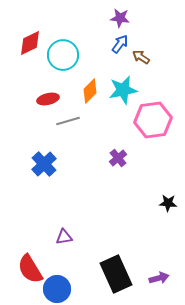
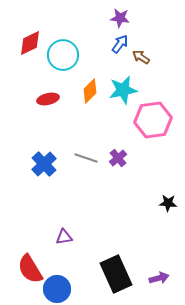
gray line: moved 18 px right, 37 px down; rotated 35 degrees clockwise
